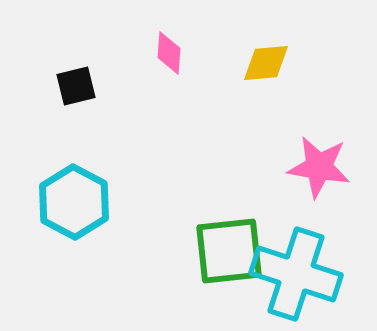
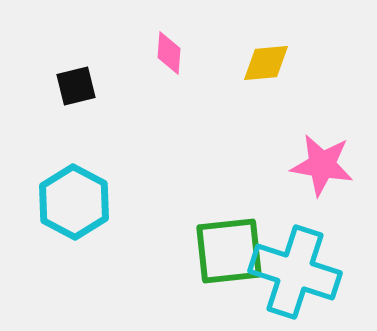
pink star: moved 3 px right, 2 px up
cyan cross: moved 1 px left, 2 px up
